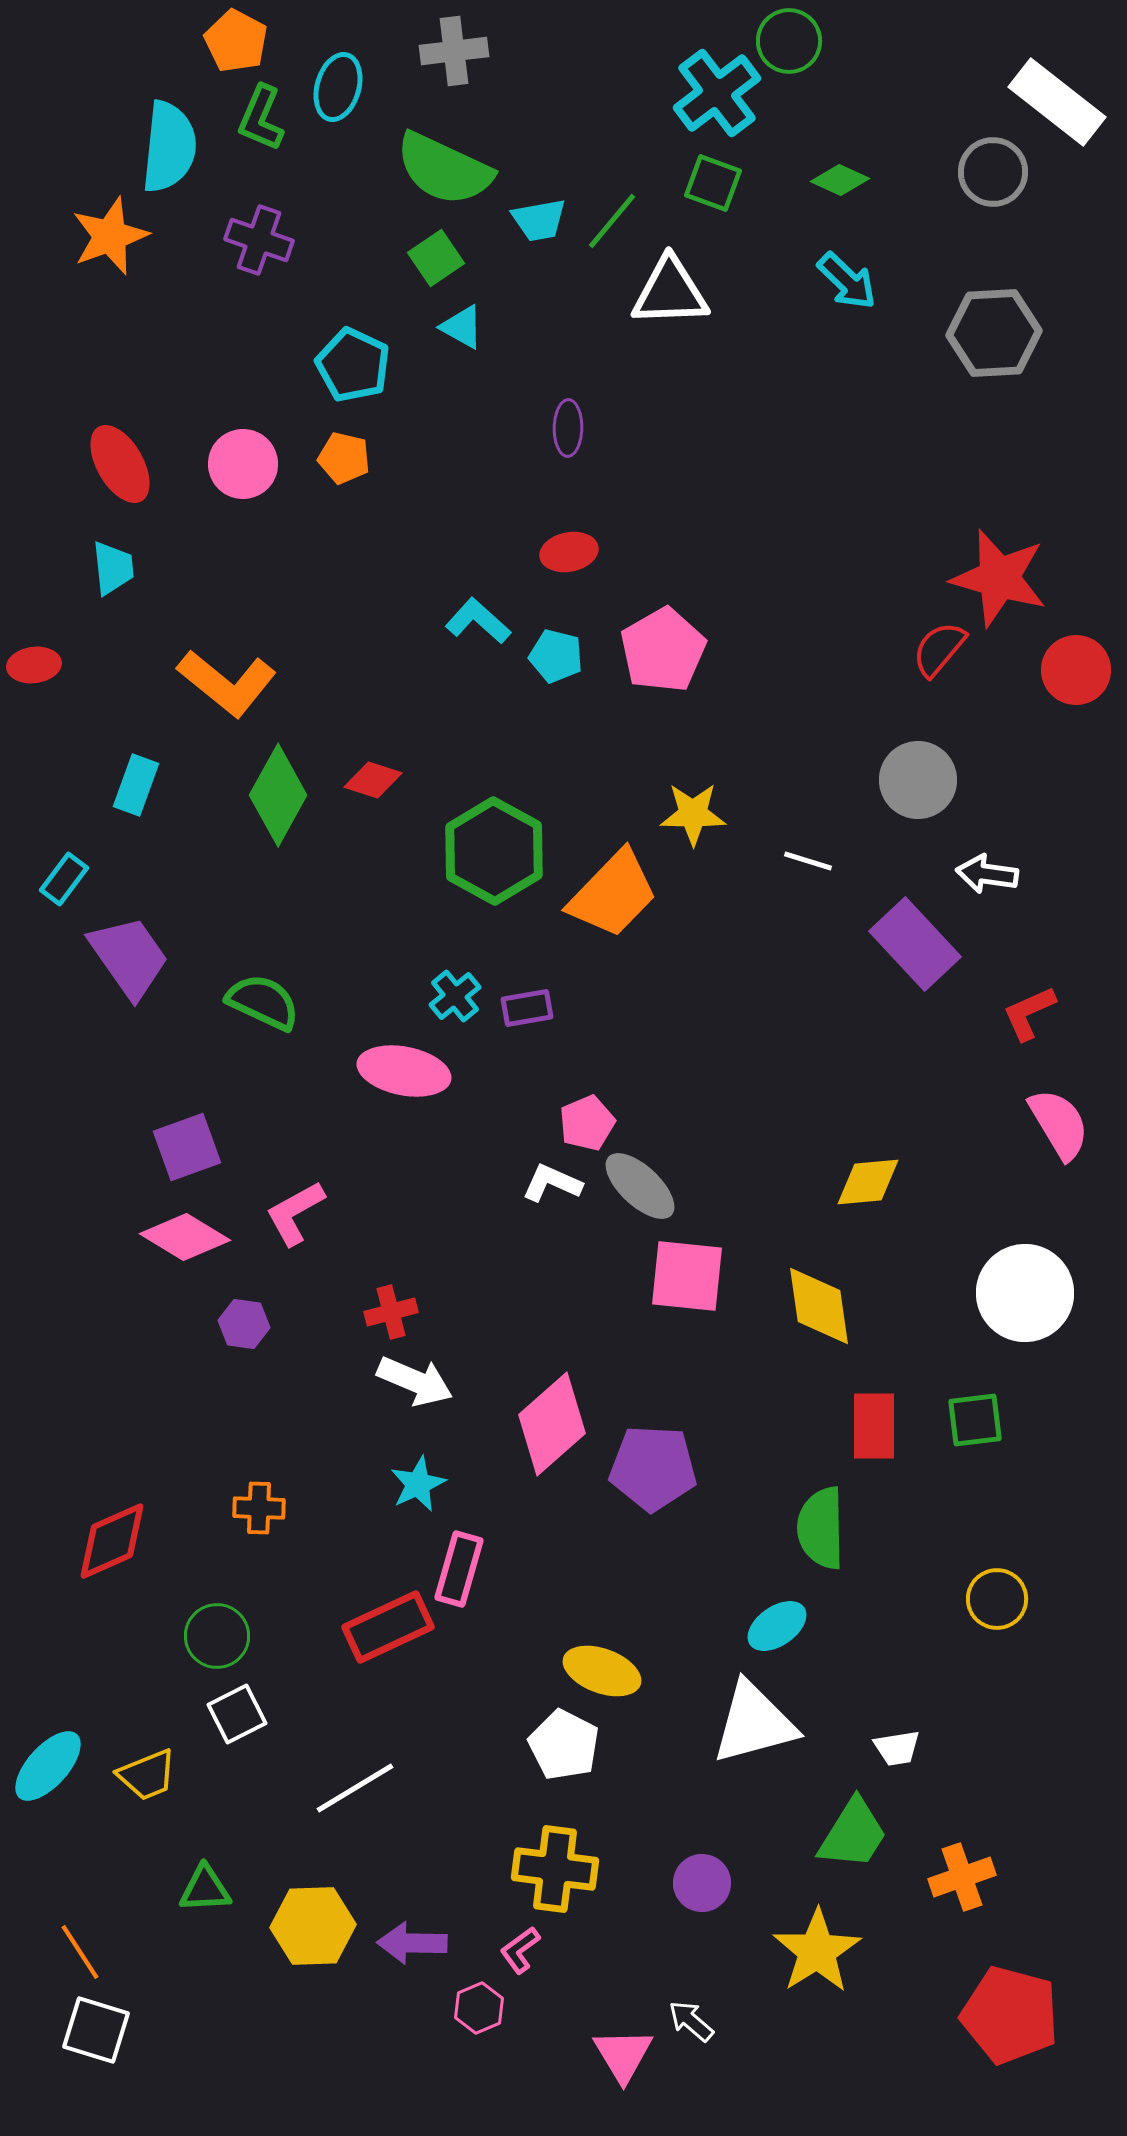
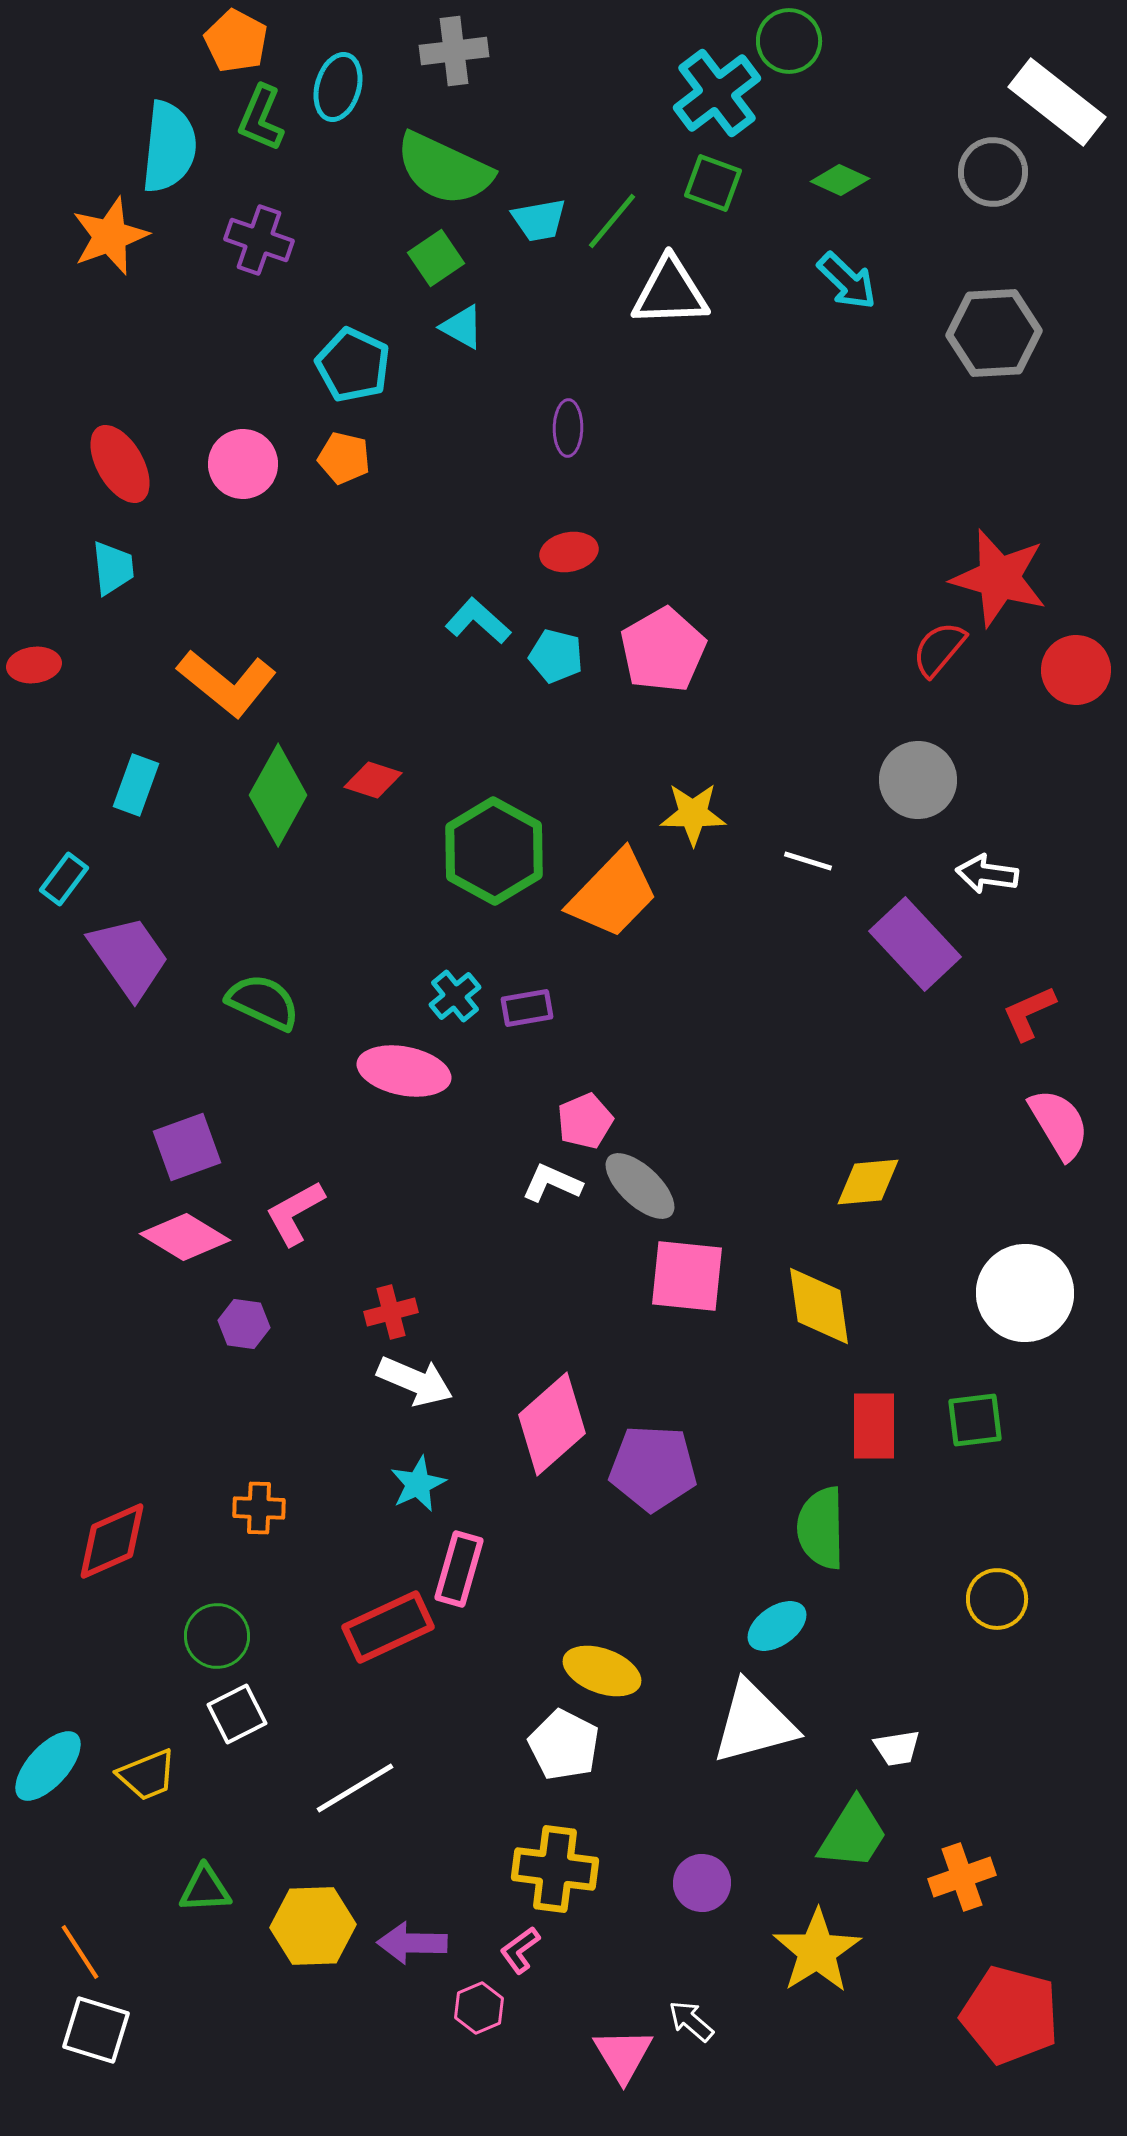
pink pentagon at (587, 1123): moved 2 px left, 2 px up
